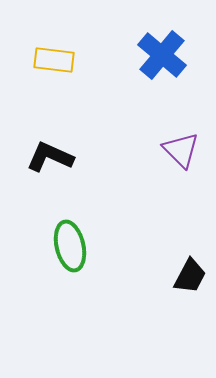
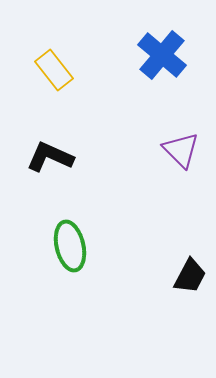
yellow rectangle: moved 10 px down; rotated 45 degrees clockwise
